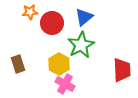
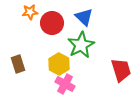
blue triangle: rotated 36 degrees counterclockwise
red trapezoid: moved 1 px left; rotated 15 degrees counterclockwise
